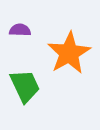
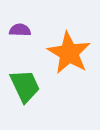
orange star: rotated 12 degrees counterclockwise
